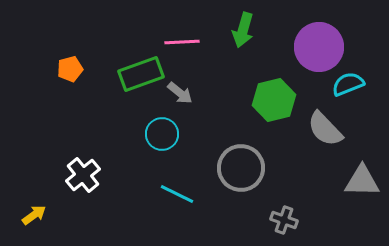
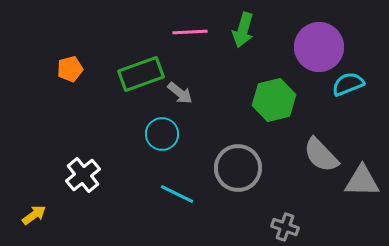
pink line: moved 8 px right, 10 px up
gray semicircle: moved 4 px left, 26 px down
gray circle: moved 3 px left
gray cross: moved 1 px right, 7 px down
